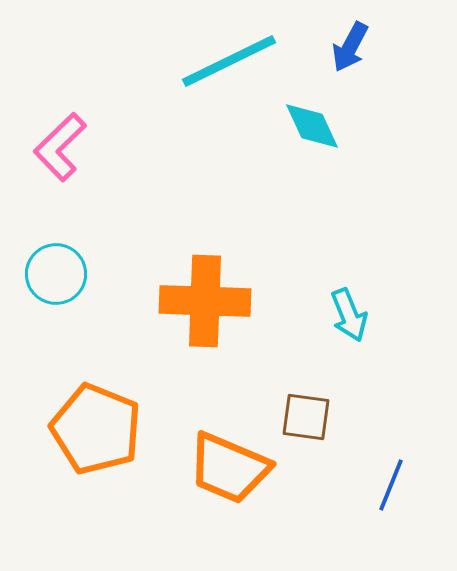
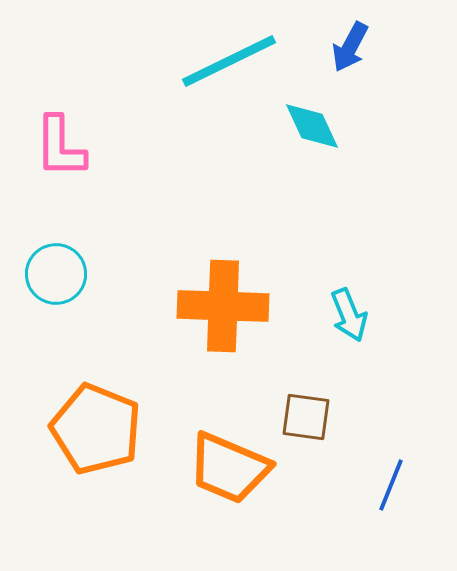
pink L-shape: rotated 46 degrees counterclockwise
orange cross: moved 18 px right, 5 px down
